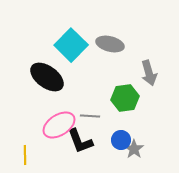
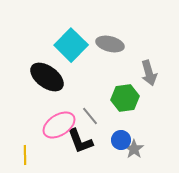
gray line: rotated 48 degrees clockwise
